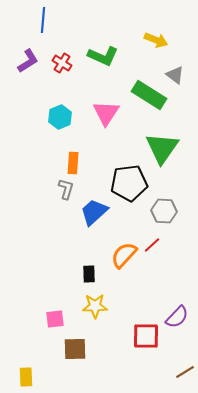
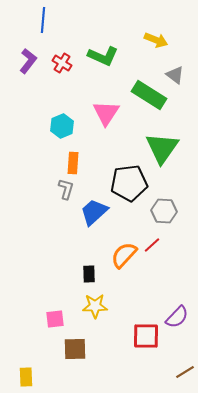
purple L-shape: rotated 20 degrees counterclockwise
cyan hexagon: moved 2 px right, 9 px down
